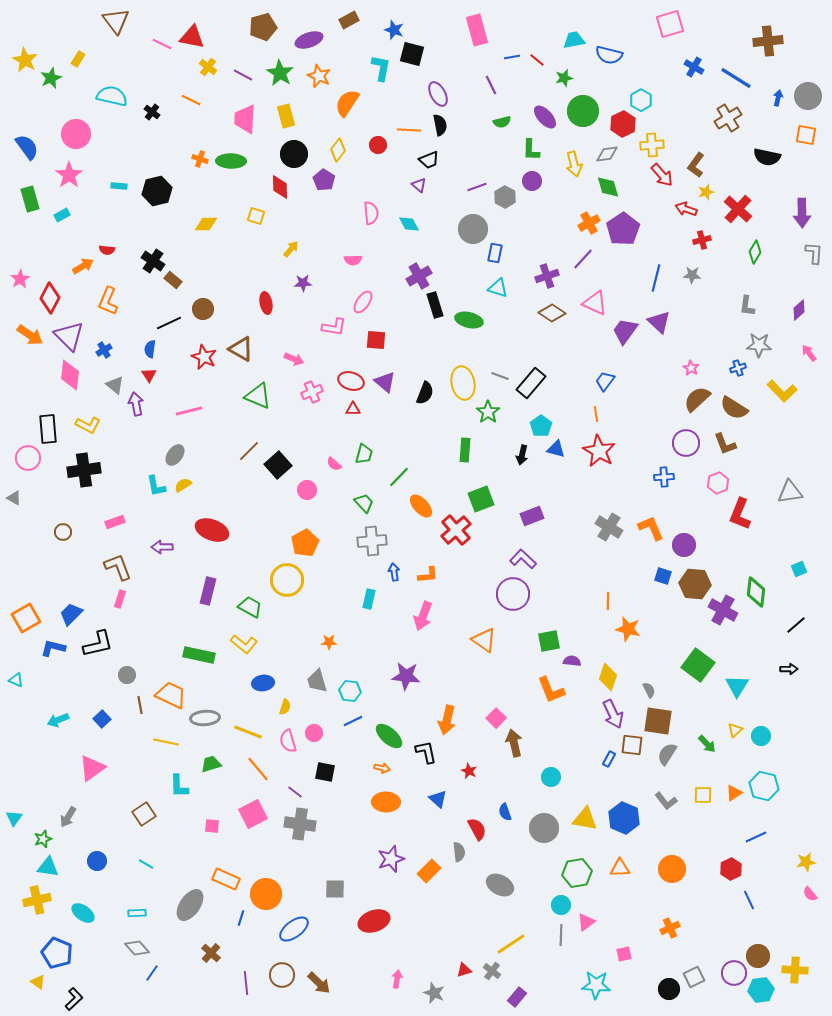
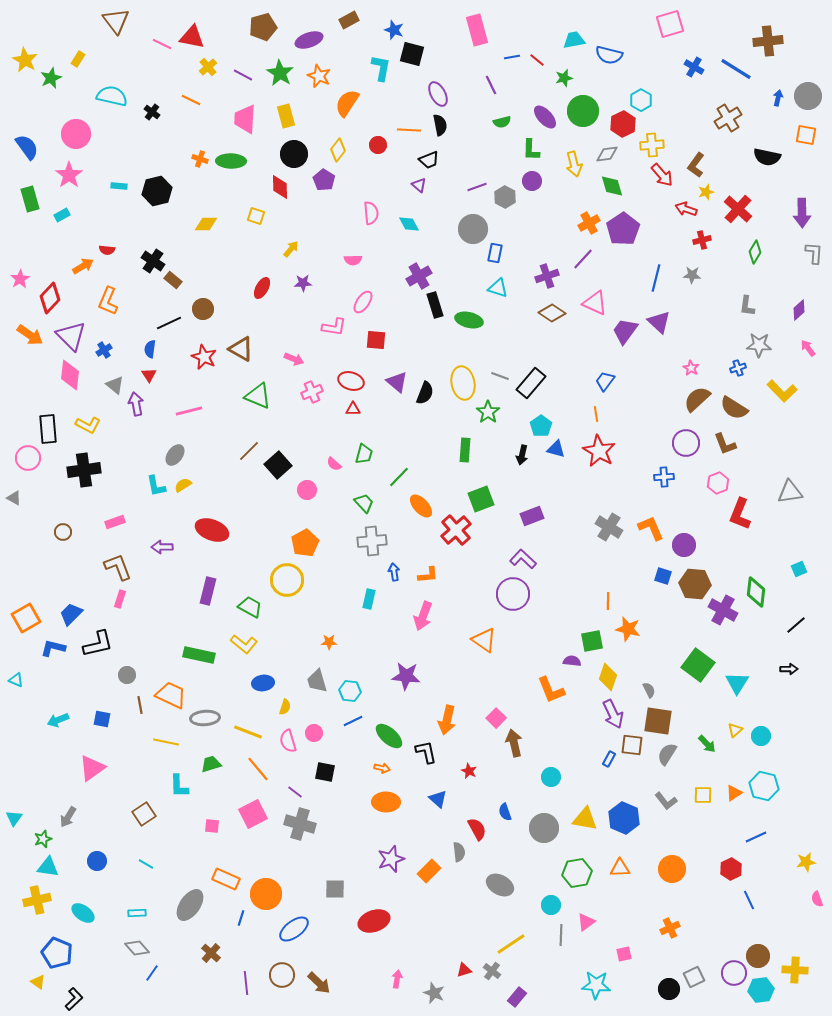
yellow cross at (208, 67): rotated 12 degrees clockwise
blue line at (736, 78): moved 9 px up
green diamond at (608, 187): moved 4 px right, 1 px up
red diamond at (50, 298): rotated 16 degrees clockwise
red ellipse at (266, 303): moved 4 px left, 15 px up; rotated 40 degrees clockwise
purple triangle at (69, 336): moved 2 px right
pink arrow at (809, 353): moved 1 px left, 5 px up
purple triangle at (385, 382): moved 12 px right
green square at (549, 641): moved 43 px right
cyan triangle at (737, 686): moved 3 px up
blue square at (102, 719): rotated 36 degrees counterclockwise
gray cross at (300, 824): rotated 8 degrees clockwise
pink semicircle at (810, 894): moved 7 px right, 5 px down; rotated 21 degrees clockwise
cyan circle at (561, 905): moved 10 px left
